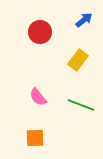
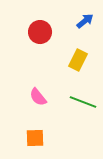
blue arrow: moved 1 px right, 1 px down
yellow rectangle: rotated 10 degrees counterclockwise
green line: moved 2 px right, 3 px up
